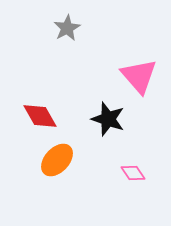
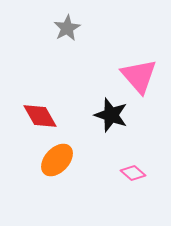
black star: moved 3 px right, 4 px up
pink diamond: rotated 15 degrees counterclockwise
